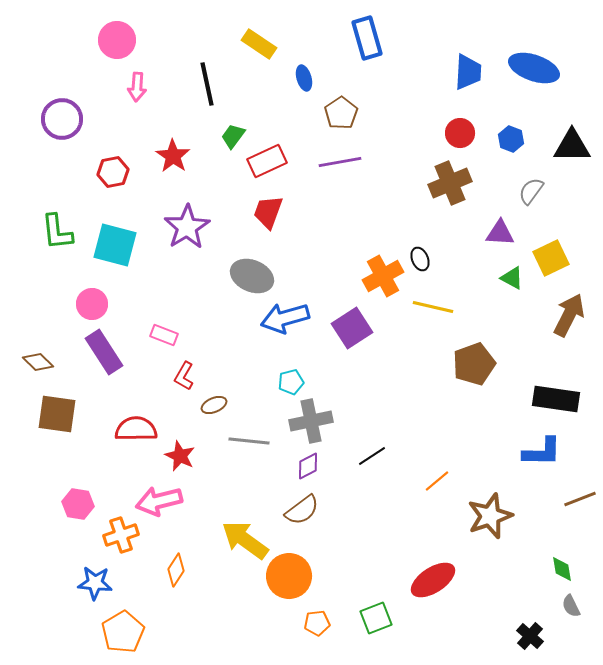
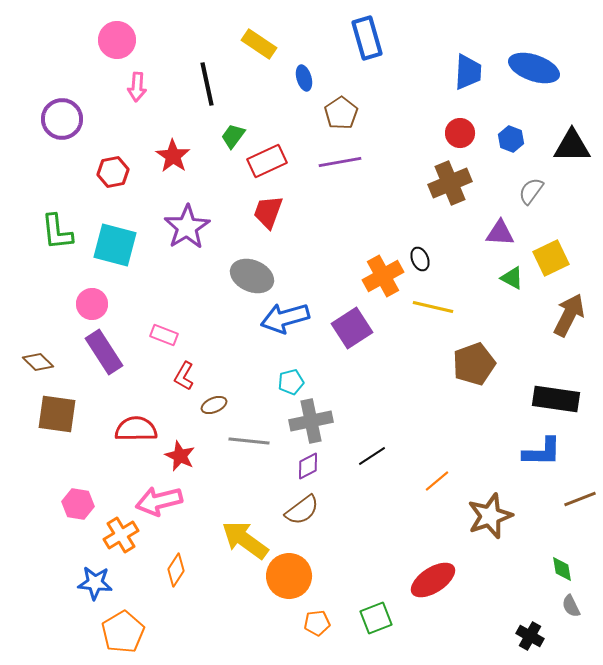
orange cross at (121, 535): rotated 12 degrees counterclockwise
black cross at (530, 636): rotated 12 degrees counterclockwise
